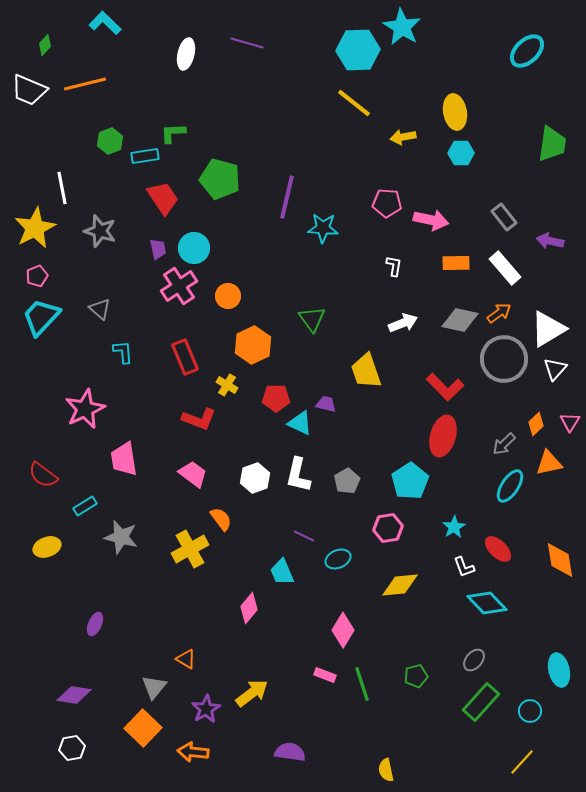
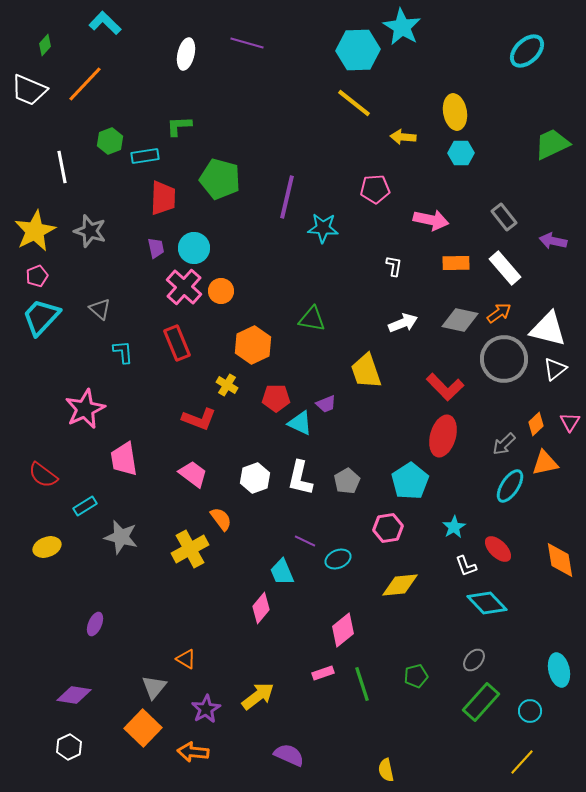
orange line at (85, 84): rotated 33 degrees counterclockwise
green L-shape at (173, 133): moved 6 px right, 7 px up
yellow arrow at (403, 137): rotated 15 degrees clockwise
green trapezoid at (552, 144): rotated 123 degrees counterclockwise
white line at (62, 188): moved 21 px up
red trapezoid at (163, 198): rotated 36 degrees clockwise
pink pentagon at (387, 203): moved 12 px left, 14 px up; rotated 8 degrees counterclockwise
yellow star at (35, 228): moved 3 px down
gray star at (100, 231): moved 10 px left
purple arrow at (550, 241): moved 3 px right
purple trapezoid at (158, 249): moved 2 px left, 1 px up
pink cross at (179, 286): moved 5 px right, 1 px down; rotated 15 degrees counterclockwise
orange circle at (228, 296): moved 7 px left, 5 px up
green triangle at (312, 319): rotated 44 degrees counterclockwise
white triangle at (548, 329): rotated 45 degrees clockwise
red rectangle at (185, 357): moved 8 px left, 14 px up
white triangle at (555, 369): rotated 10 degrees clockwise
purple trapezoid at (326, 404): rotated 145 degrees clockwise
orange triangle at (549, 463): moved 4 px left
white L-shape at (298, 475): moved 2 px right, 3 px down
purple line at (304, 536): moved 1 px right, 5 px down
white L-shape at (464, 567): moved 2 px right, 1 px up
pink diamond at (249, 608): moved 12 px right
pink diamond at (343, 630): rotated 20 degrees clockwise
pink rectangle at (325, 675): moved 2 px left, 2 px up; rotated 40 degrees counterclockwise
yellow arrow at (252, 693): moved 6 px right, 3 px down
white hexagon at (72, 748): moved 3 px left, 1 px up; rotated 15 degrees counterclockwise
purple semicircle at (290, 752): moved 1 px left, 3 px down; rotated 16 degrees clockwise
